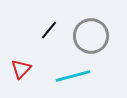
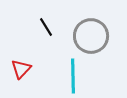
black line: moved 3 px left, 3 px up; rotated 72 degrees counterclockwise
cyan line: rotated 76 degrees counterclockwise
